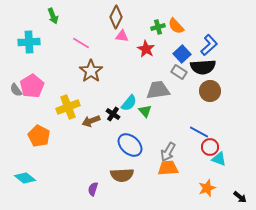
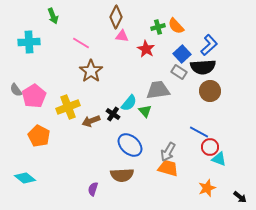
pink pentagon: moved 2 px right, 10 px down
orange trapezoid: rotated 20 degrees clockwise
